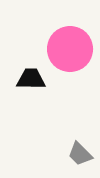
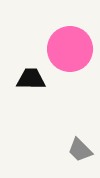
gray trapezoid: moved 4 px up
